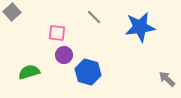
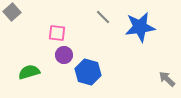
gray line: moved 9 px right
